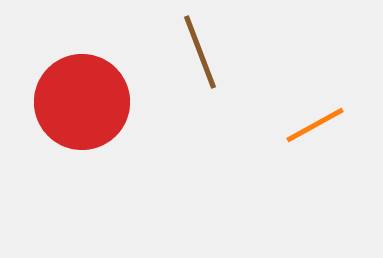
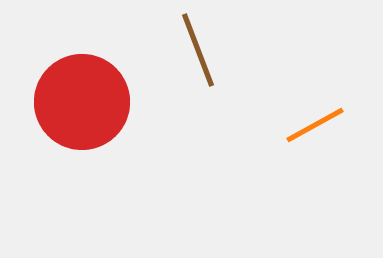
brown line: moved 2 px left, 2 px up
